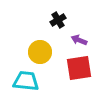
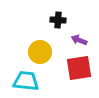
black cross: rotated 35 degrees clockwise
